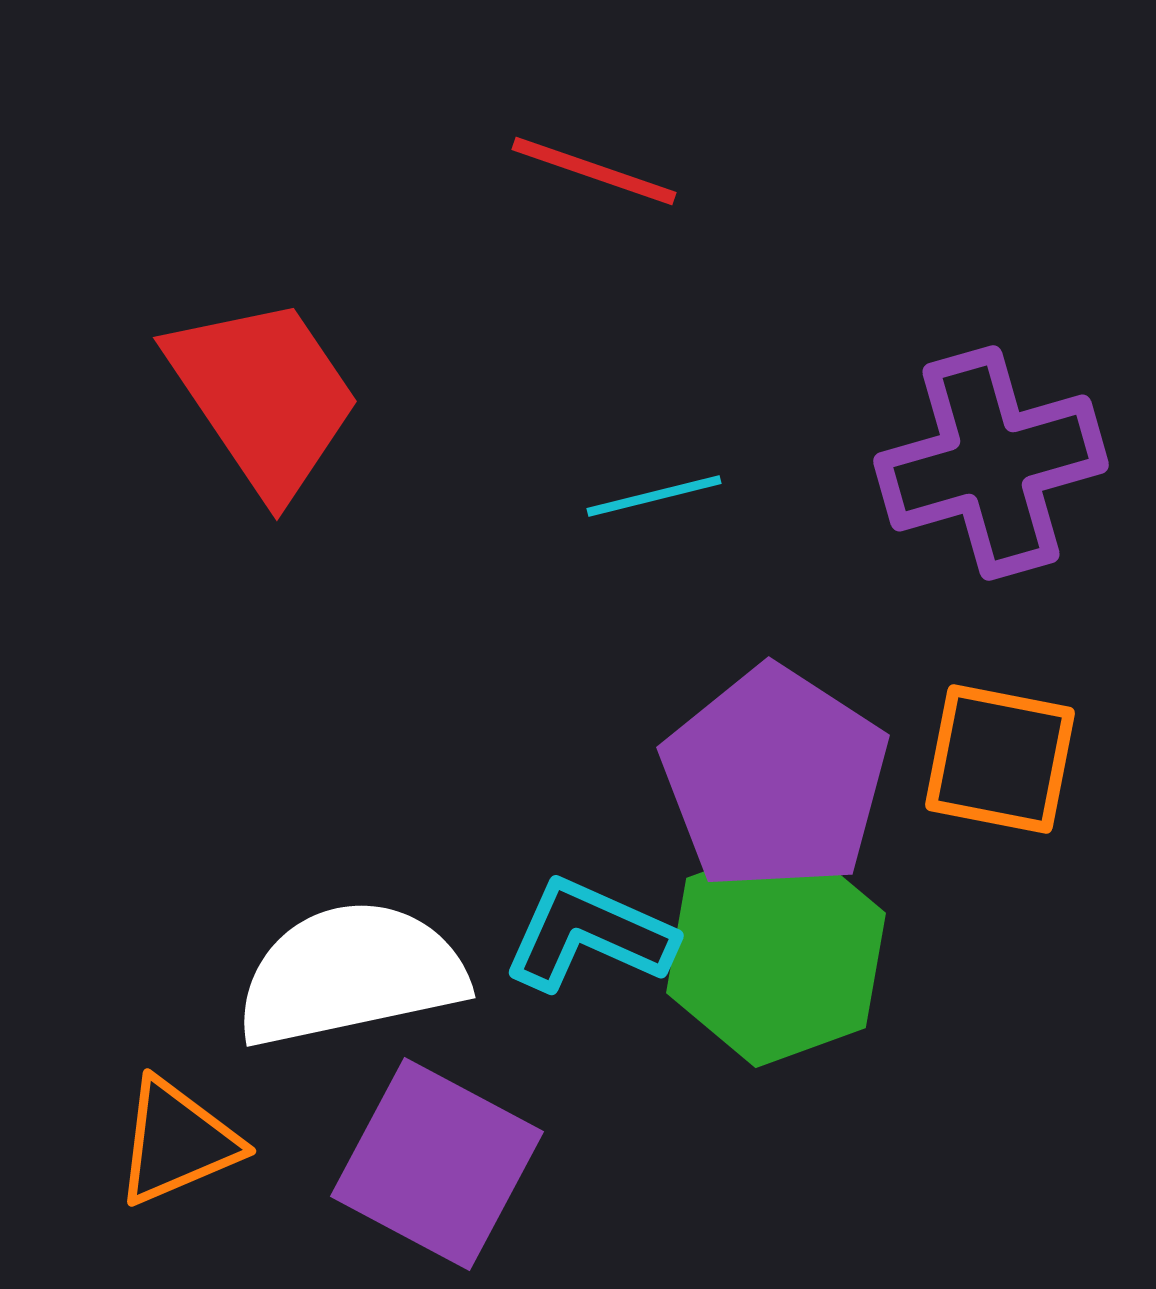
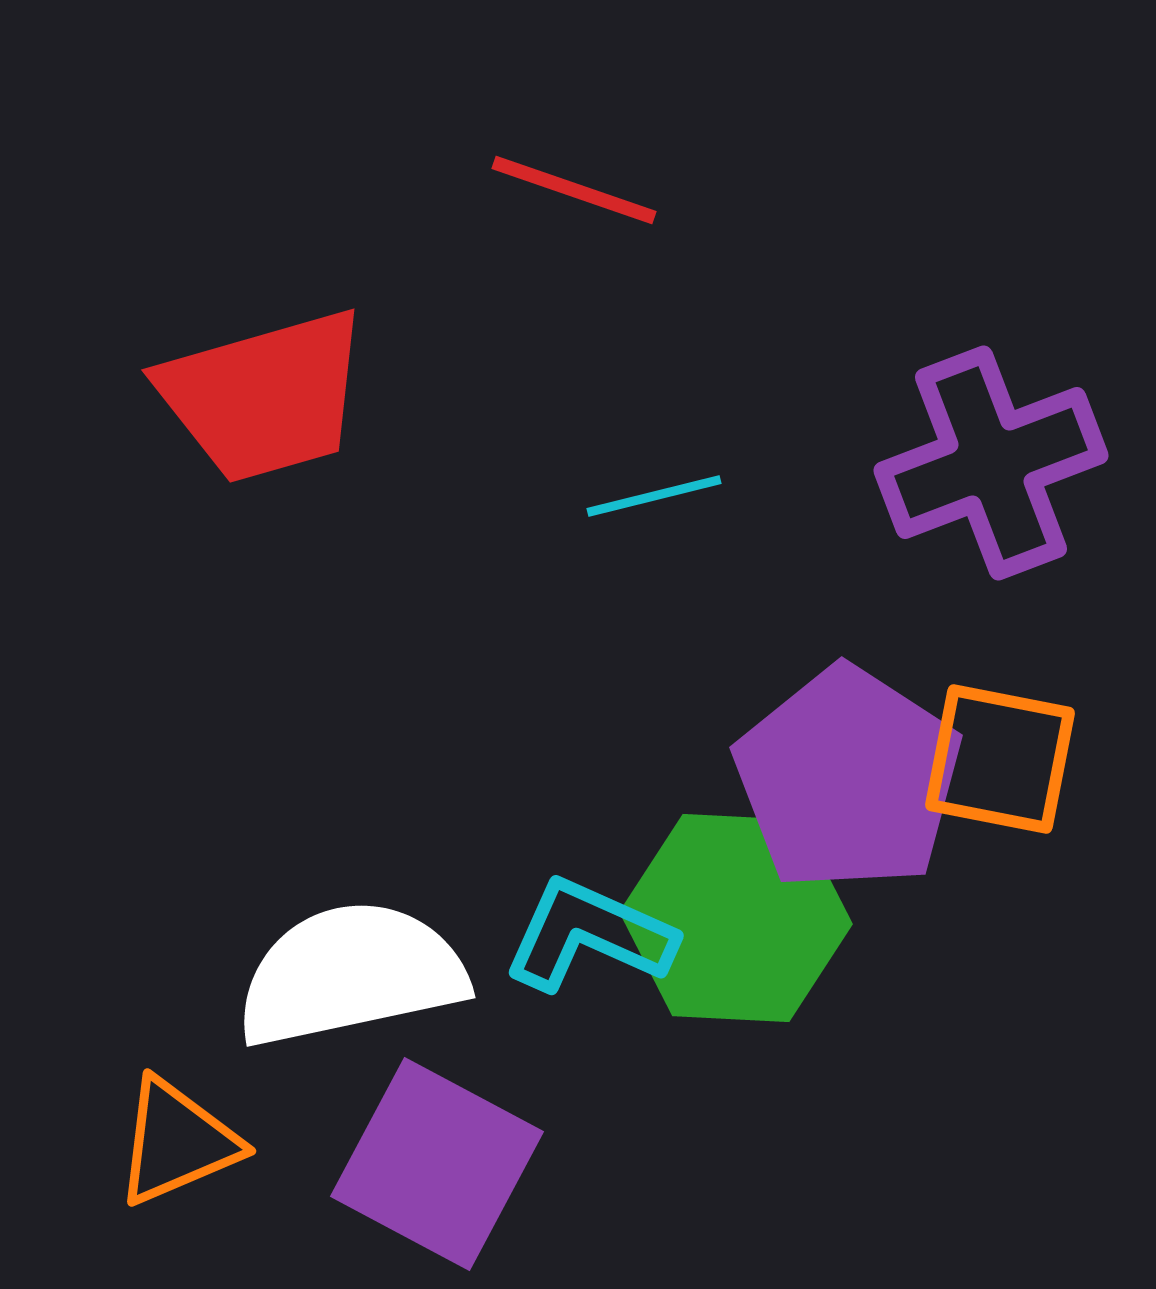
red line: moved 20 px left, 19 px down
red trapezoid: rotated 108 degrees clockwise
purple cross: rotated 5 degrees counterclockwise
purple pentagon: moved 73 px right
green hexagon: moved 40 px left, 35 px up; rotated 23 degrees clockwise
